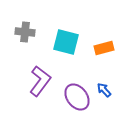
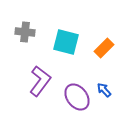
orange rectangle: rotated 30 degrees counterclockwise
